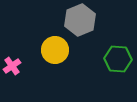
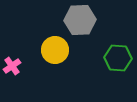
gray hexagon: rotated 20 degrees clockwise
green hexagon: moved 1 px up
